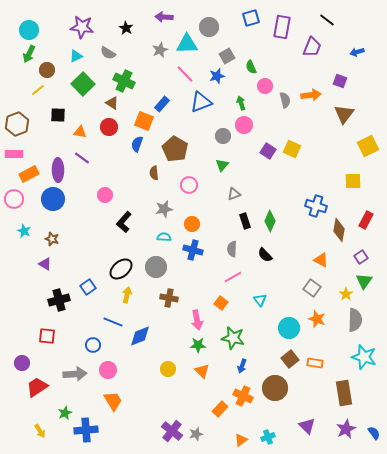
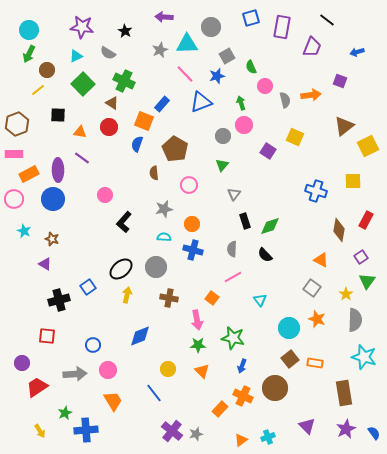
gray circle at (209, 27): moved 2 px right
black star at (126, 28): moved 1 px left, 3 px down
brown triangle at (344, 114): moved 12 px down; rotated 15 degrees clockwise
yellow square at (292, 149): moved 3 px right, 12 px up
gray triangle at (234, 194): rotated 32 degrees counterclockwise
blue cross at (316, 206): moved 15 px up
green diamond at (270, 221): moved 5 px down; rotated 50 degrees clockwise
green triangle at (364, 281): moved 3 px right
orange square at (221, 303): moved 9 px left, 5 px up
blue line at (113, 322): moved 41 px right, 71 px down; rotated 30 degrees clockwise
